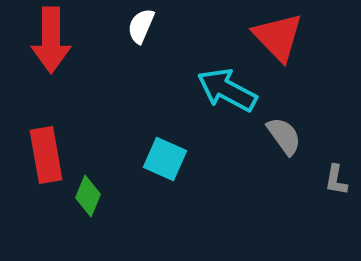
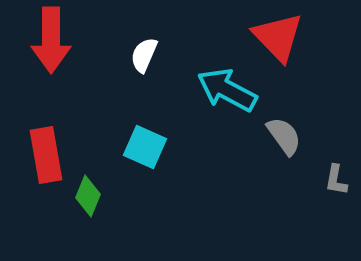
white semicircle: moved 3 px right, 29 px down
cyan square: moved 20 px left, 12 px up
